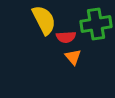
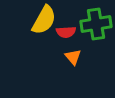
yellow semicircle: rotated 56 degrees clockwise
red semicircle: moved 5 px up
